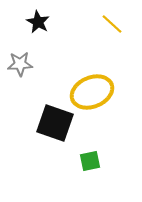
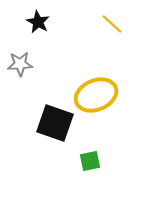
yellow ellipse: moved 4 px right, 3 px down
